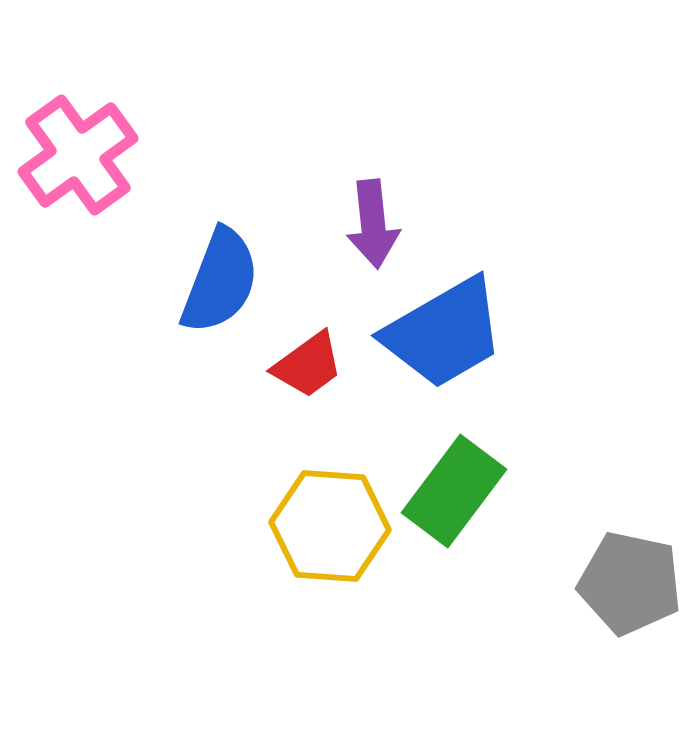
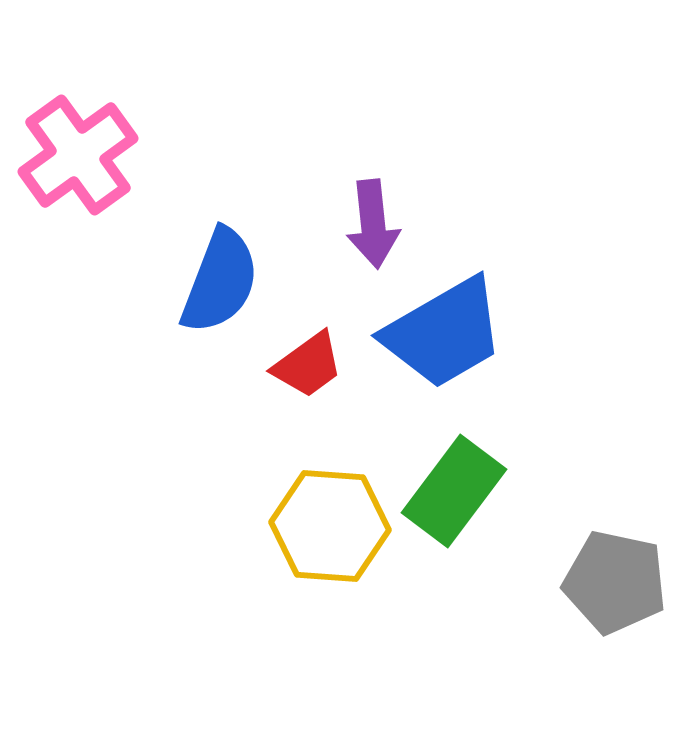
gray pentagon: moved 15 px left, 1 px up
